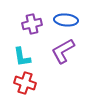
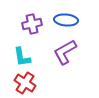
purple L-shape: moved 2 px right, 1 px down
red cross: rotated 15 degrees clockwise
